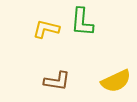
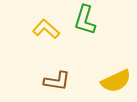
green L-shape: moved 3 px right, 2 px up; rotated 12 degrees clockwise
yellow L-shape: rotated 28 degrees clockwise
